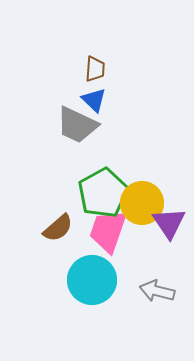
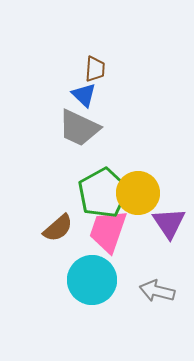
blue triangle: moved 10 px left, 5 px up
gray trapezoid: moved 2 px right, 3 px down
yellow circle: moved 4 px left, 10 px up
